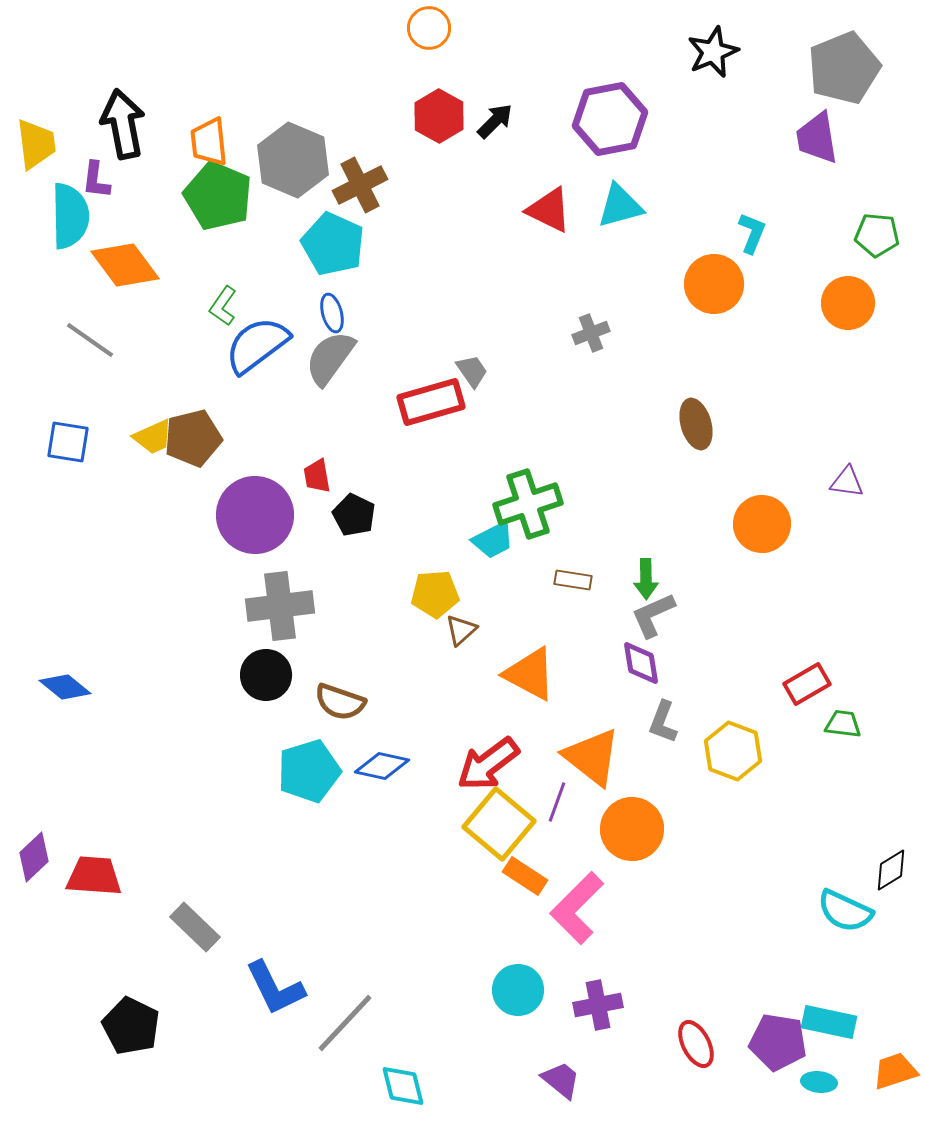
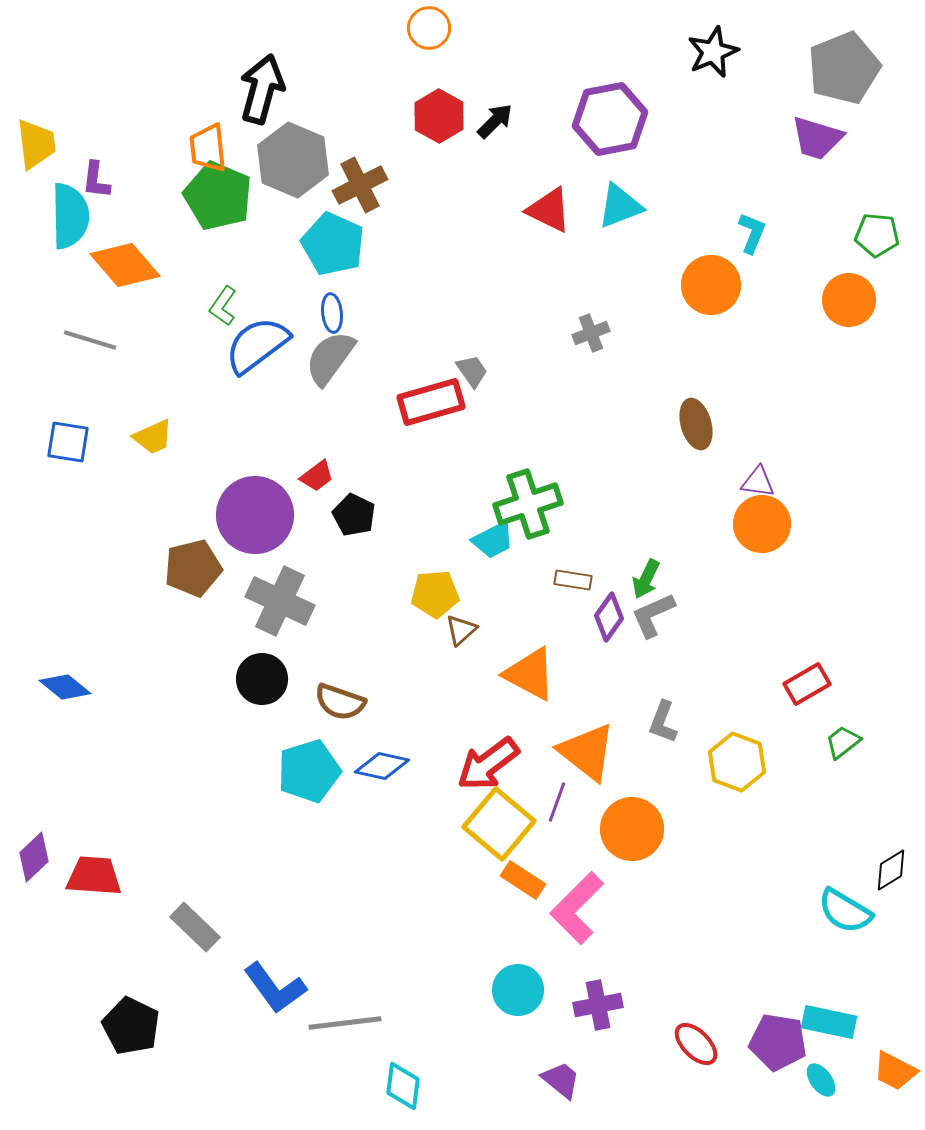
black arrow at (123, 124): moved 139 px right, 35 px up; rotated 26 degrees clockwise
purple trapezoid at (817, 138): rotated 64 degrees counterclockwise
orange trapezoid at (209, 142): moved 1 px left, 6 px down
cyan triangle at (620, 206): rotated 6 degrees counterclockwise
orange diamond at (125, 265): rotated 4 degrees counterclockwise
orange circle at (714, 284): moved 3 px left, 1 px down
orange circle at (848, 303): moved 1 px right, 3 px up
blue ellipse at (332, 313): rotated 9 degrees clockwise
gray line at (90, 340): rotated 18 degrees counterclockwise
brown pentagon at (193, 438): moved 130 px down
red trapezoid at (317, 476): rotated 117 degrees counterclockwise
purple triangle at (847, 482): moved 89 px left
green arrow at (646, 579): rotated 27 degrees clockwise
gray cross at (280, 606): moved 5 px up; rotated 32 degrees clockwise
purple diamond at (641, 663): moved 32 px left, 46 px up; rotated 45 degrees clockwise
black circle at (266, 675): moved 4 px left, 4 px down
green trapezoid at (843, 724): moved 18 px down; rotated 45 degrees counterclockwise
yellow hexagon at (733, 751): moved 4 px right, 11 px down
orange triangle at (592, 757): moved 5 px left, 5 px up
orange rectangle at (525, 876): moved 2 px left, 4 px down
cyan semicircle at (845, 911): rotated 6 degrees clockwise
blue L-shape at (275, 988): rotated 10 degrees counterclockwise
gray line at (345, 1023): rotated 40 degrees clockwise
red ellipse at (696, 1044): rotated 18 degrees counterclockwise
orange trapezoid at (895, 1071): rotated 135 degrees counterclockwise
cyan ellipse at (819, 1082): moved 2 px right, 2 px up; rotated 48 degrees clockwise
cyan diamond at (403, 1086): rotated 21 degrees clockwise
